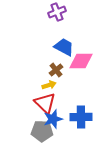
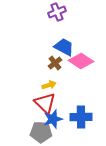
pink diamond: rotated 35 degrees clockwise
brown cross: moved 1 px left, 7 px up
gray pentagon: moved 1 px left, 1 px down
